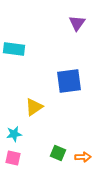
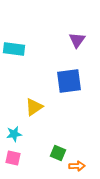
purple triangle: moved 17 px down
orange arrow: moved 6 px left, 9 px down
